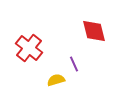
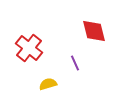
purple line: moved 1 px right, 1 px up
yellow semicircle: moved 8 px left, 4 px down
